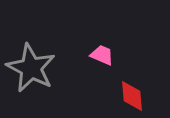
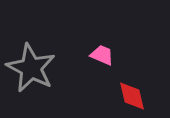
red diamond: rotated 8 degrees counterclockwise
